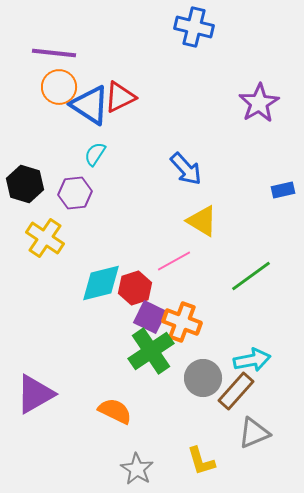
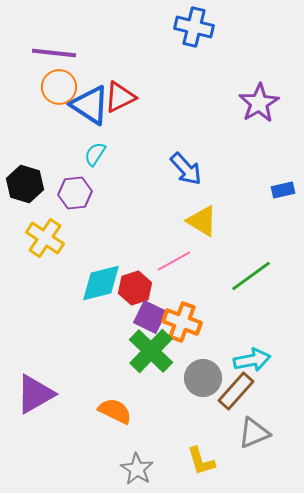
green cross: rotated 12 degrees counterclockwise
